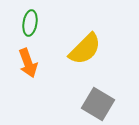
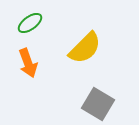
green ellipse: rotated 45 degrees clockwise
yellow semicircle: moved 1 px up
